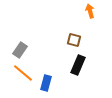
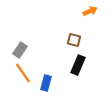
orange arrow: rotated 80 degrees clockwise
orange line: rotated 15 degrees clockwise
